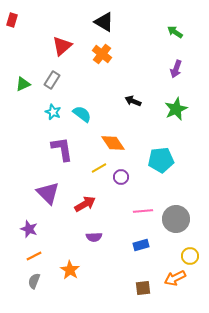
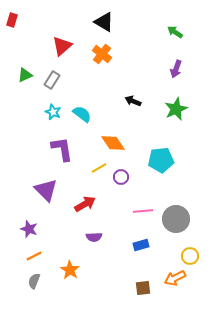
green triangle: moved 2 px right, 9 px up
purple triangle: moved 2 px left, 3 px up
